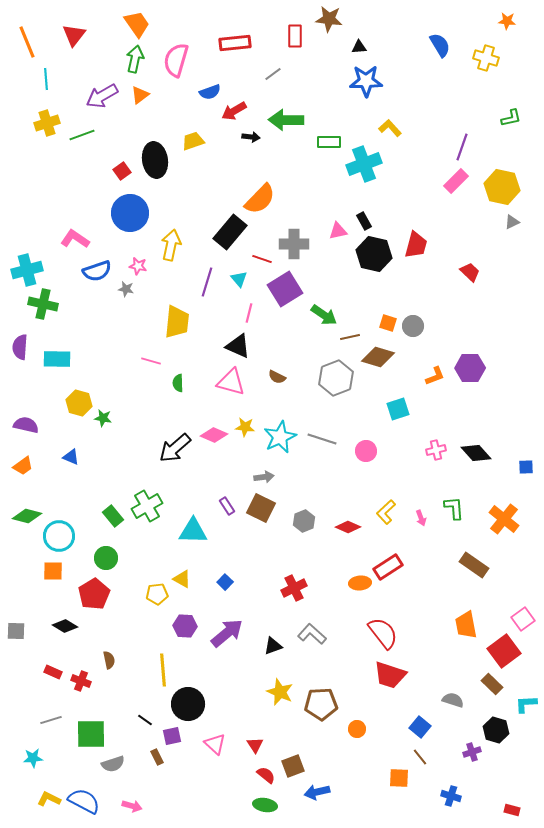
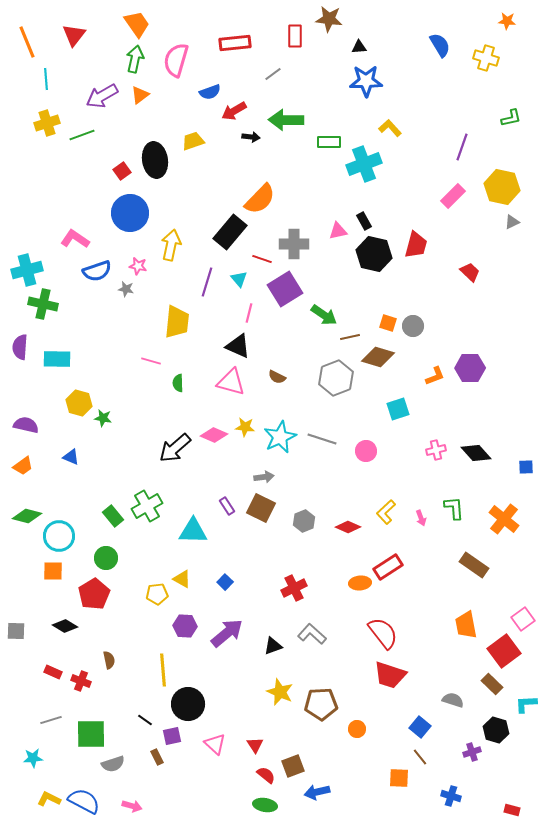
pink rectangle at (456, 181): moved 3 px left, 15 px down
